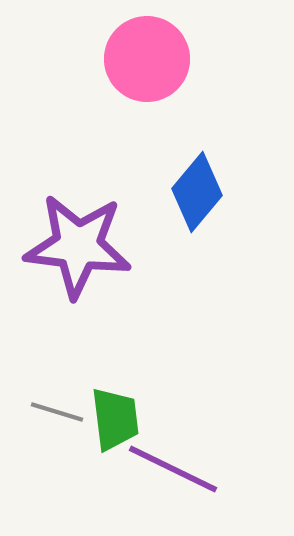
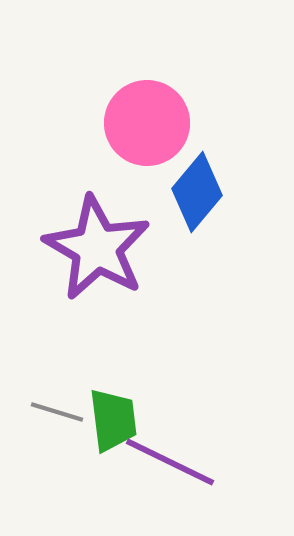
pink circle: moved 64 px down
purple star: moved 19 px right, 2 px down; rotated 23 degrees clockwise
green trapezoid: moved 2 px left, 1 px down
purple line: moved 3 px left, 7 px up
